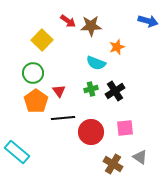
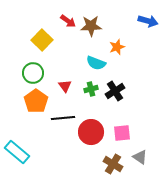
red triangle: moved 6 px right, 5 px up
pink square: moved 3 px left, 5 px down
